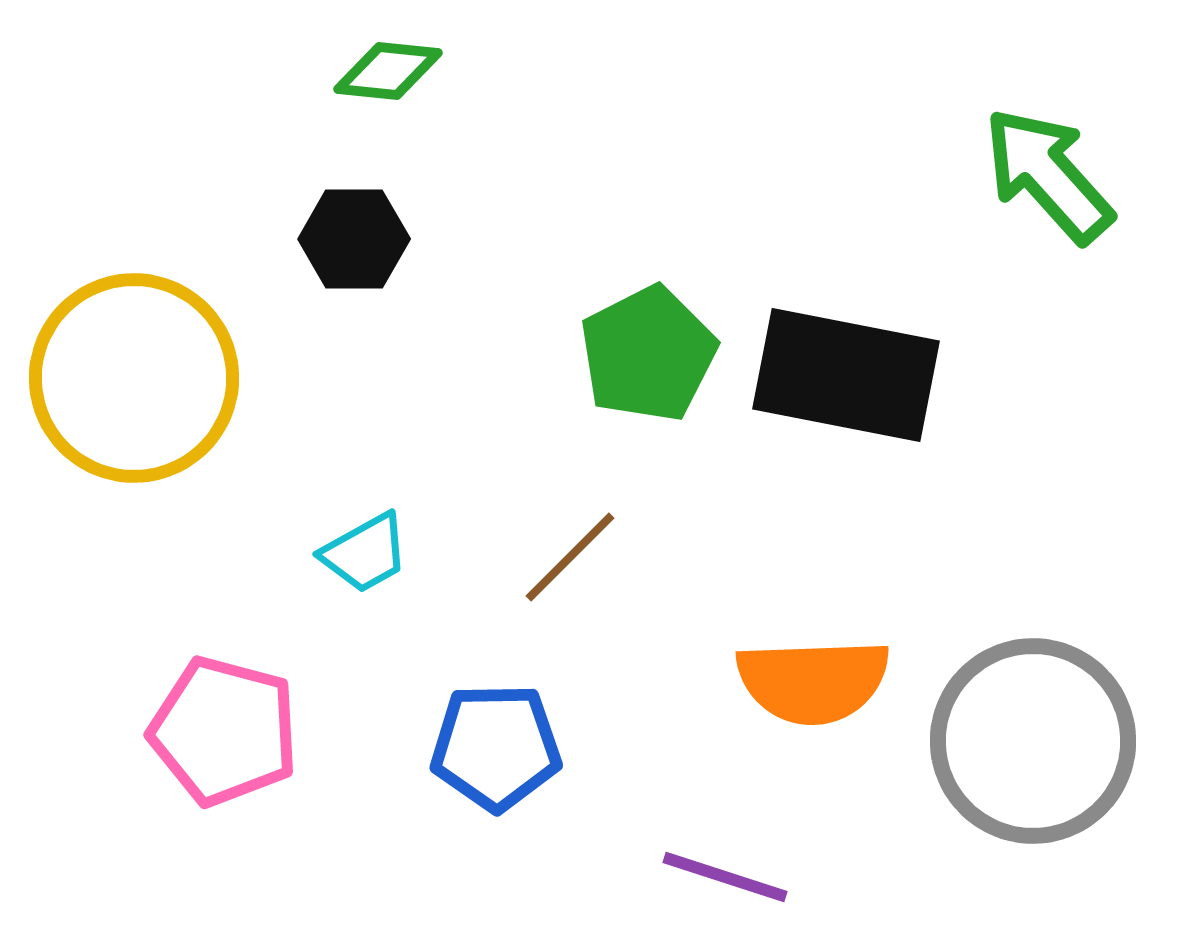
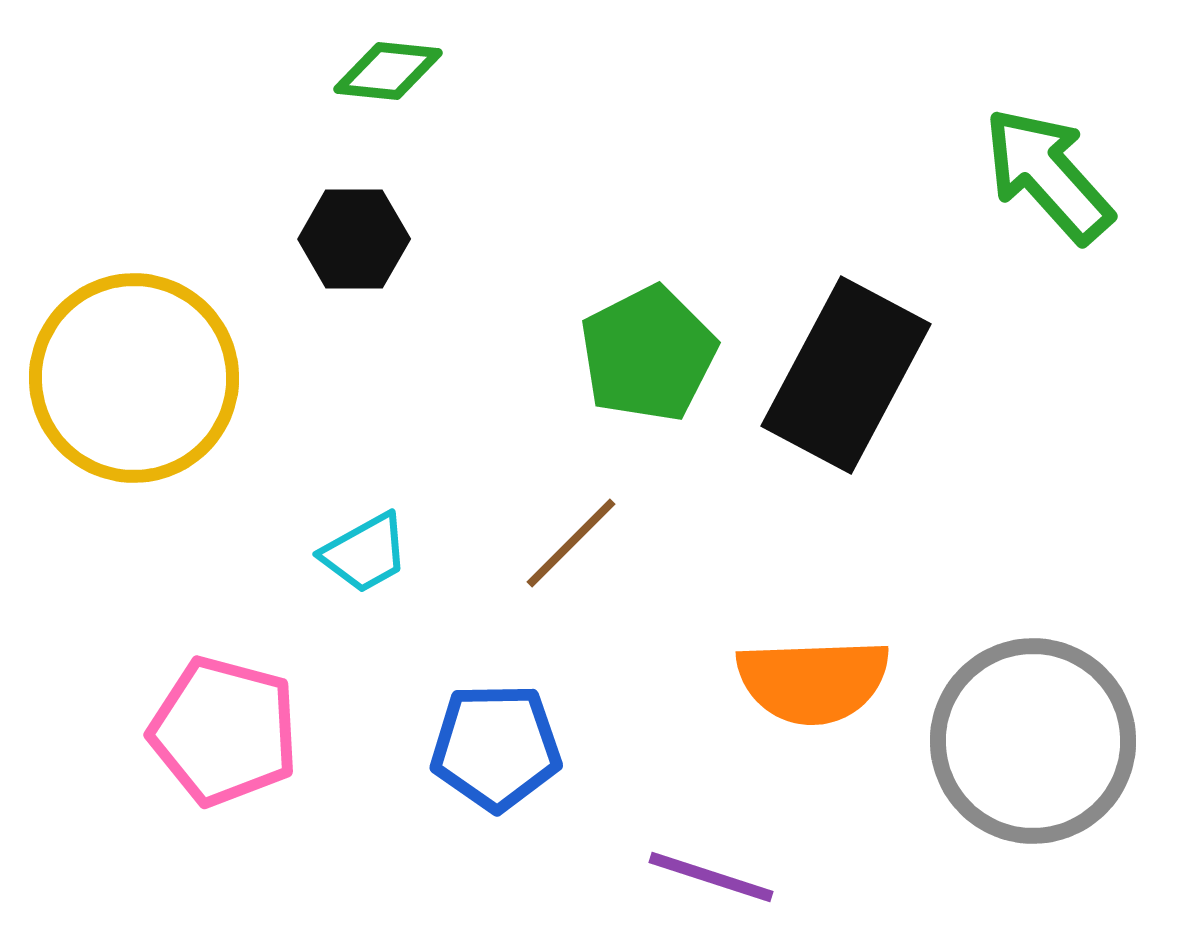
black rectangle: rotated 73 degrees counterclockwise
brown line: moved 1 px right, 14 px up
purple line: moved 14 px left
